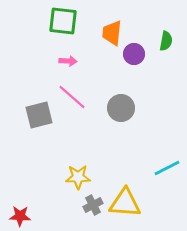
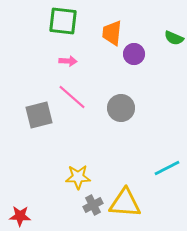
green semicircle: moved 8 px right, 3 px up; rotated 102 degrees clockwise
